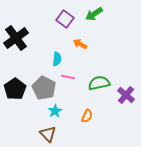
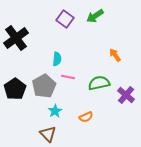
green arrow: moved 1 px right, 2 px down
orange arrow: moved 35 px right, 11 px down; rotated 24 degrees clockwise
gray pentagon: moved 2 px up; rotated 15 degrees clockwise
orange semicircle: moved 1 px left, 1 px down; rotated 40 degrees clockwise
